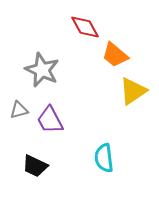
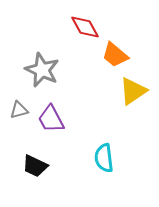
purple trapezoid: moved 1 px right, 1 px up
